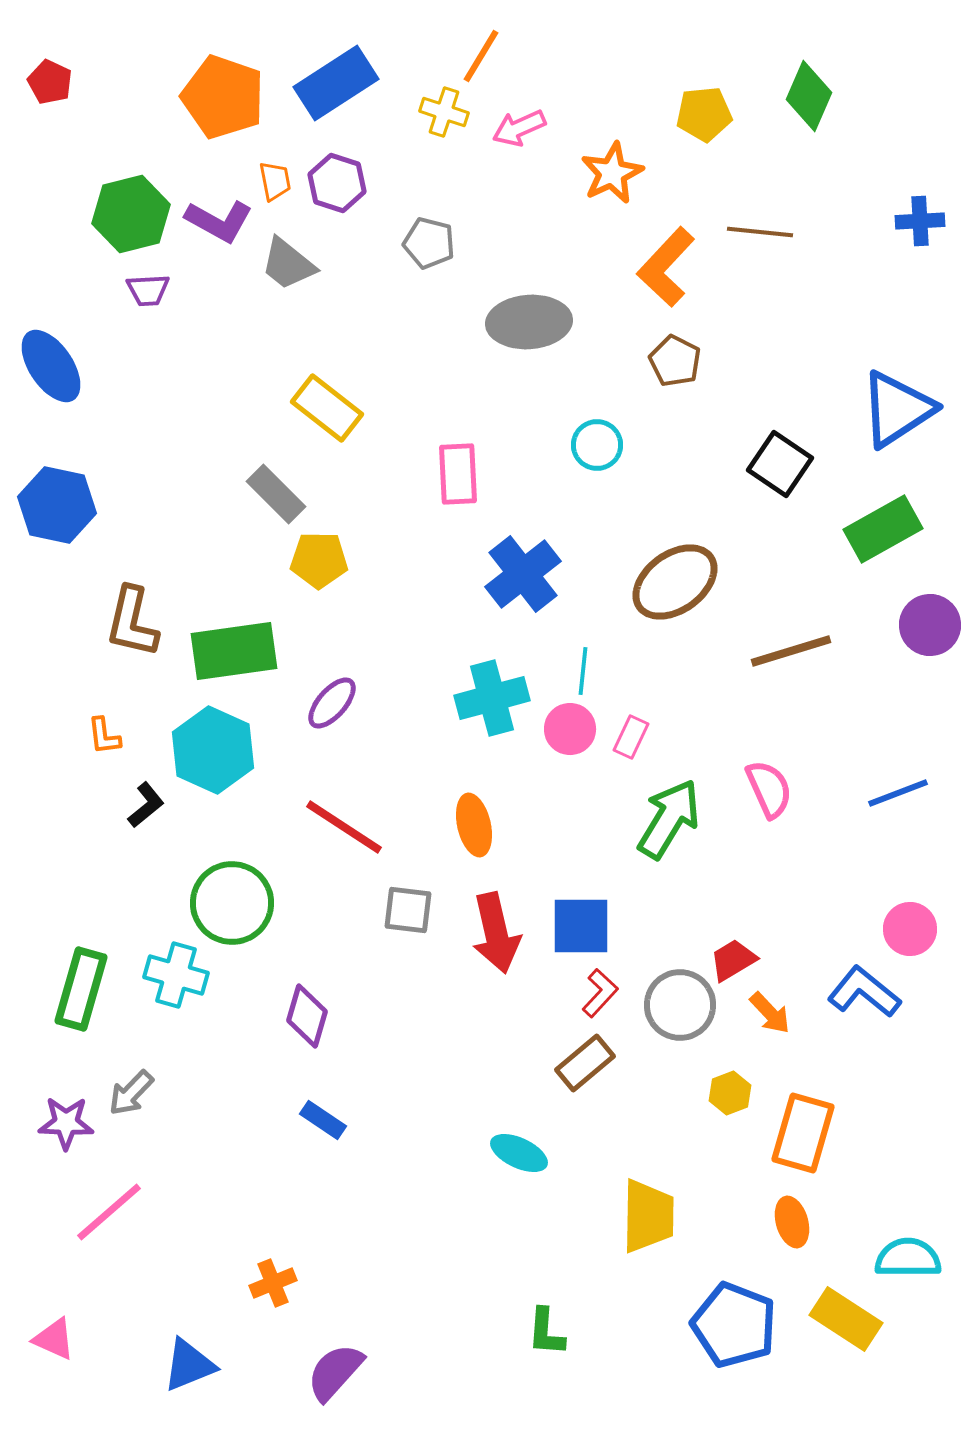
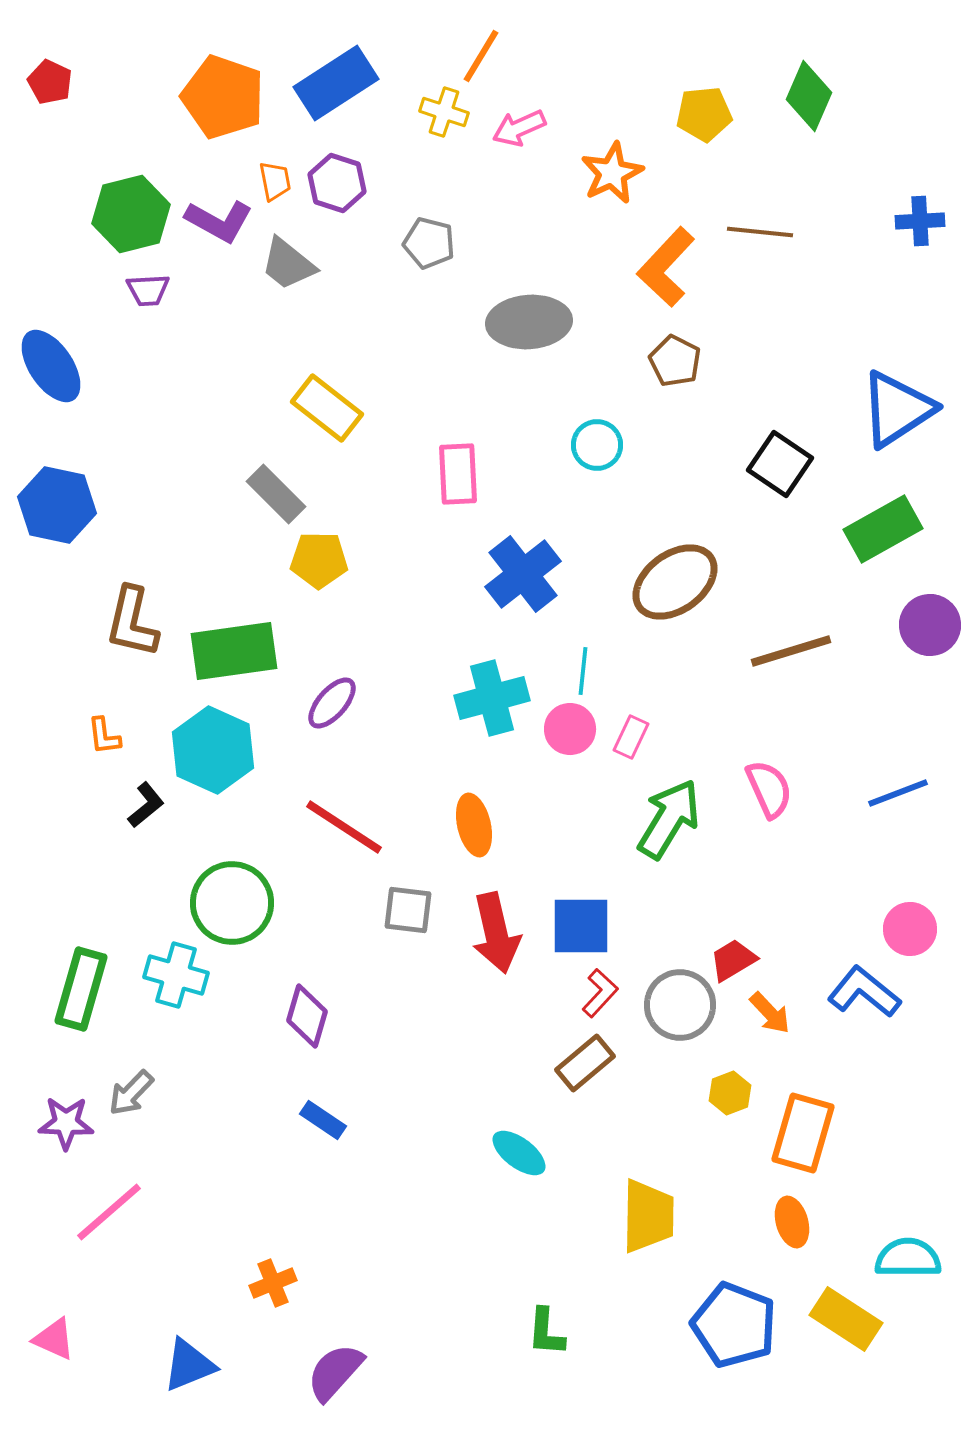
cyan ellipse at (519, 1153): rotated 12 degrees clockwise
